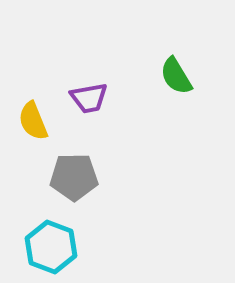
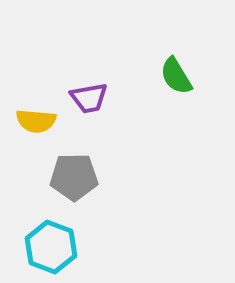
yellow semicircle: moved 3 px right; rotated 63 degrees counterclockwise
